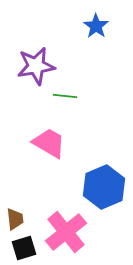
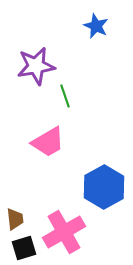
blue star: rotated 10 degrees counterclockwise
green line: rotated 65 degrees clockwise
pink trapezoid: moved 1 px left, 1 px up; rotated 120 degrees clockwise
blue hexagon: rotated 6 degrees counterclockwise
pink cross: moved 2 px left; rotated 9 degrees clockwise
